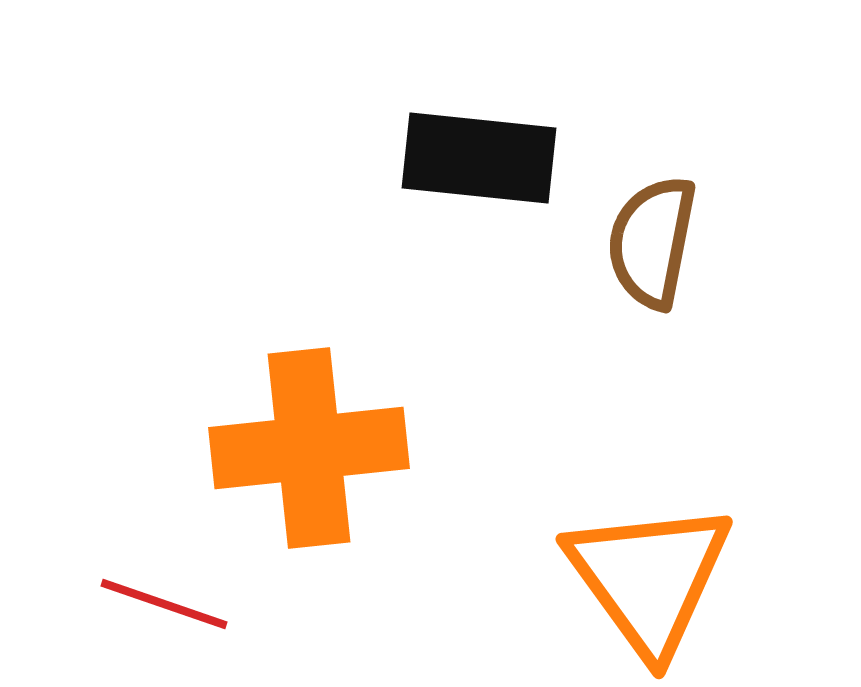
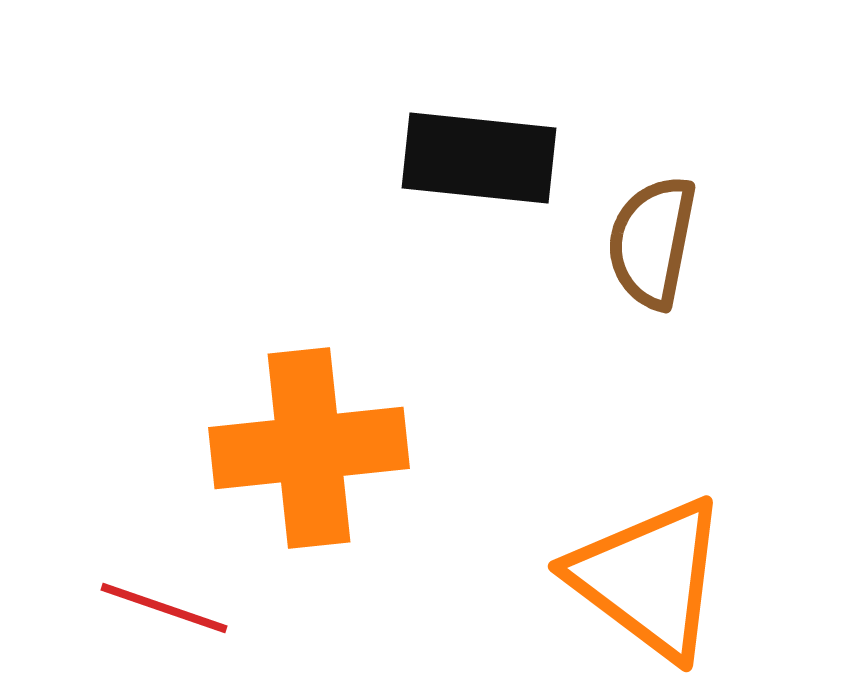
orange triangle: rotated 17 degrees counterclockwise
red line: moved 4 px down
